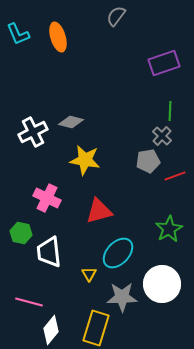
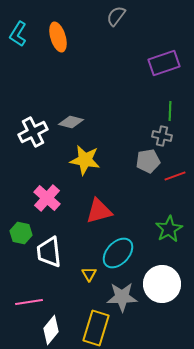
cyan L-shape: rotated 55 degrees clockwise
gray cross: rotated 30 degrees counterclockwise
pink cross: rotated 16 degrees clockwise
pink line: rotated 24 degrees counterclockwise
